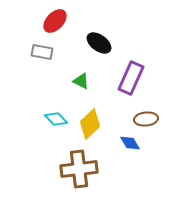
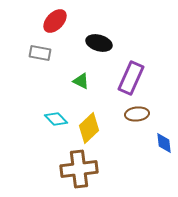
black ellipse: rotated 20 degrees counterclockwise
gray rectangle: moved 2 px left, 1 px down
brown ellipse: moved 9 px left, 5 px up
yellow diamond: moved 1 px left, 4 px down
blue diamond: moved 34 px right; rotated 25 degrees clockwise
